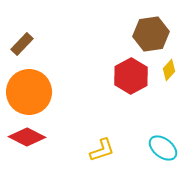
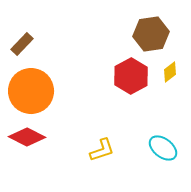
yellow diamond: moved 1 px right, 2 px down; rotated 10 degrees clockwise
orange circle: moved 2 px right, 1 px up
